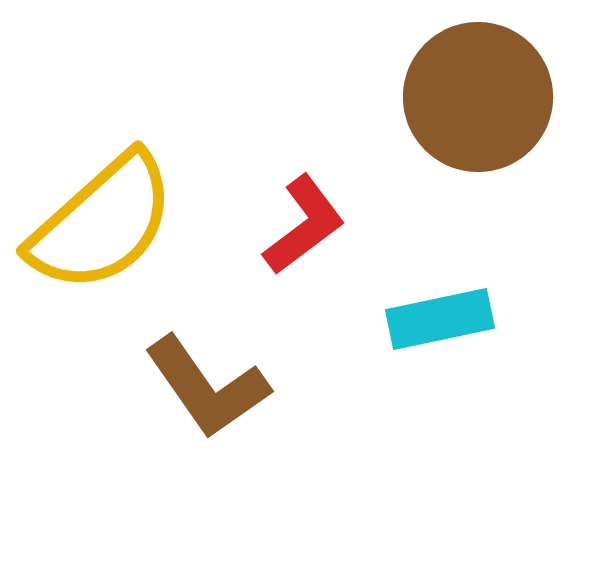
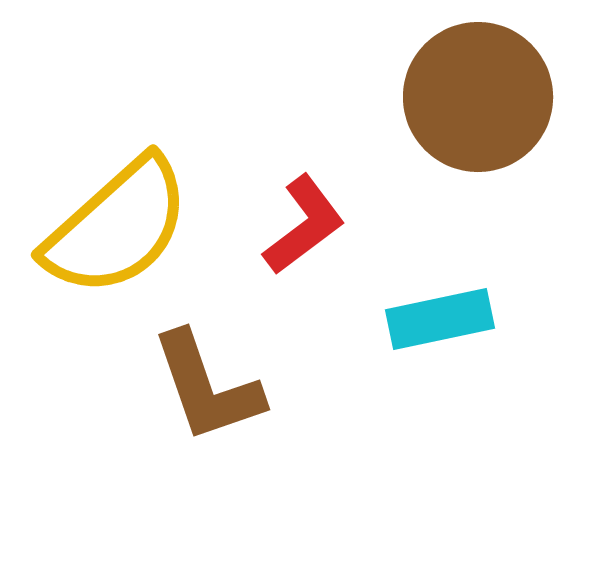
yellow semicircle: moved 15 px right, 4 px down
brown L-shape: rotated 16 degrees clockwise
